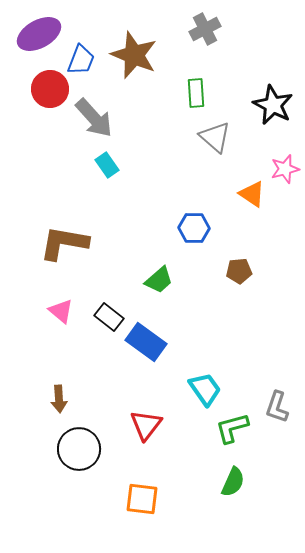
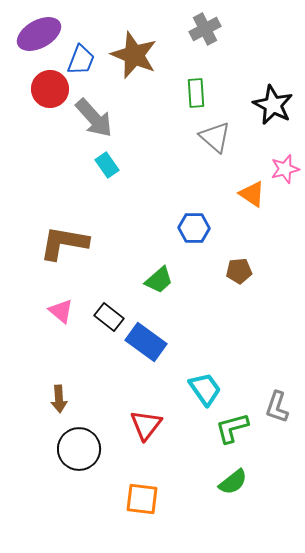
green semicircle: rotated 28 degrees clockwise
